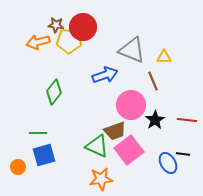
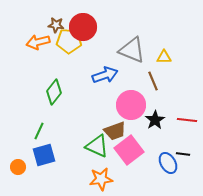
green line: moved 1 px right, 2 px up; rotated 66 degrees counterclockwise
